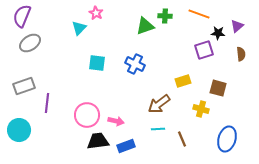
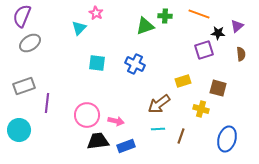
brown line: moved 1 px left, 3 px up; rotated 42 degrees clockwise
